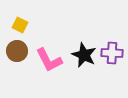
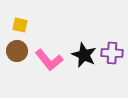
yellow square: rotated 14 degrees counterclockwise
pink L-shape: rotated 12 degrees counterclockwise
